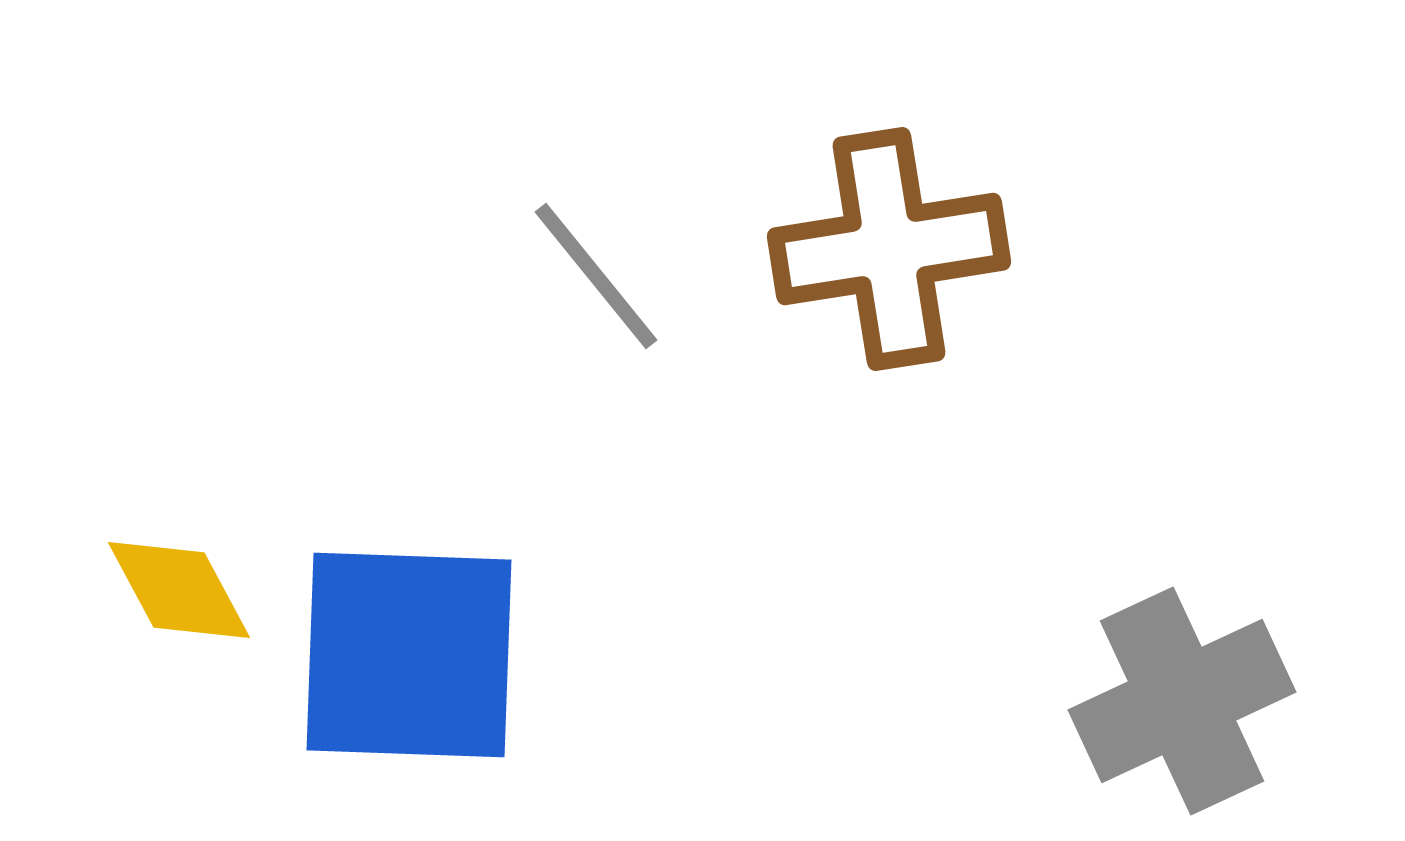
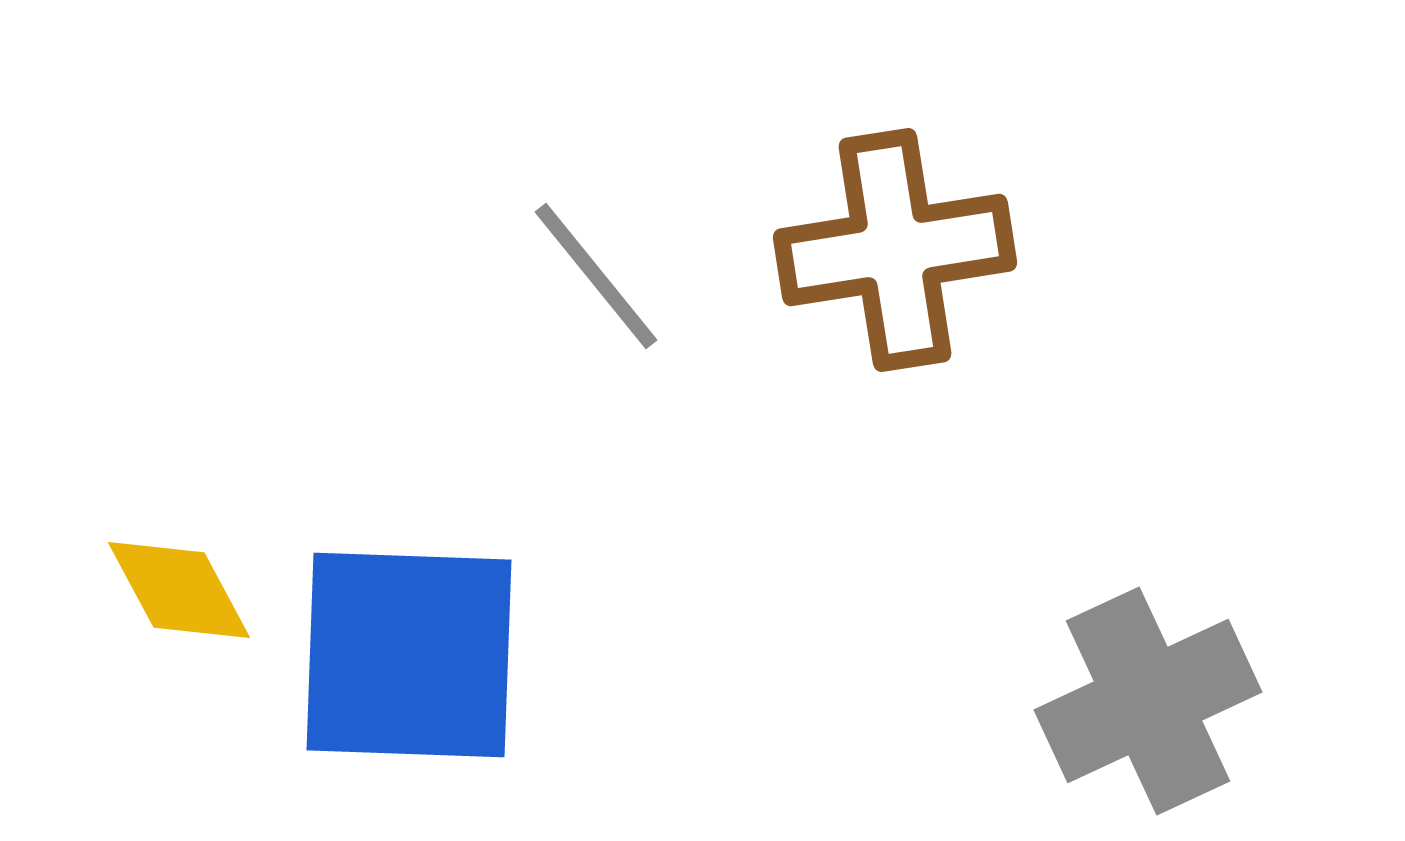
brown cross: moved 6 px right, 1 px down
gray cross: moved 34 px left
